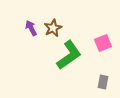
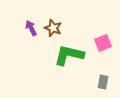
brown star: rotated 24 degrees counterclockwise
green L-shape: rotated 132 degrees counterclockwise
